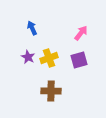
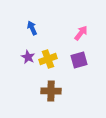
yellow cross: moved 1 px left, 1 px down
